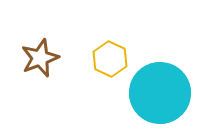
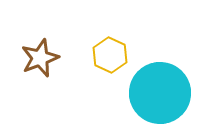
yellow hexagon: moved 4 px up
